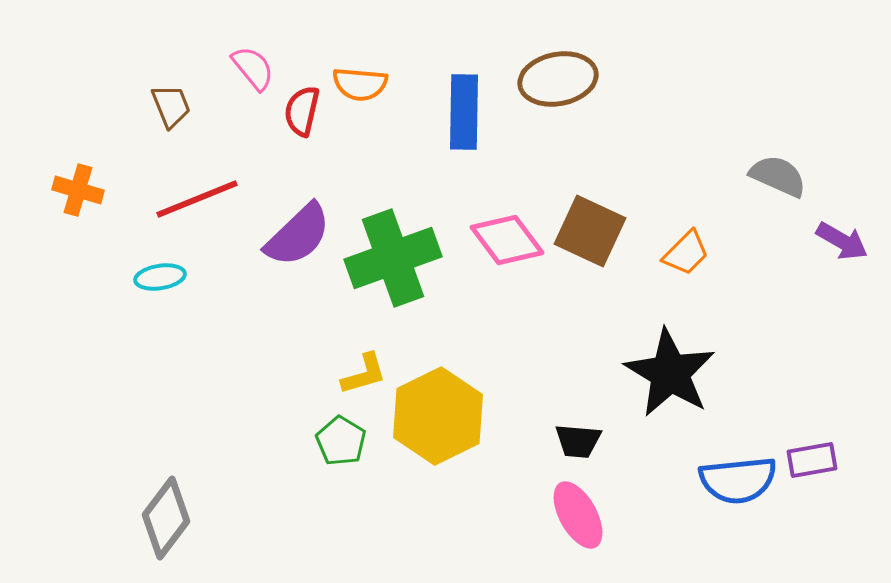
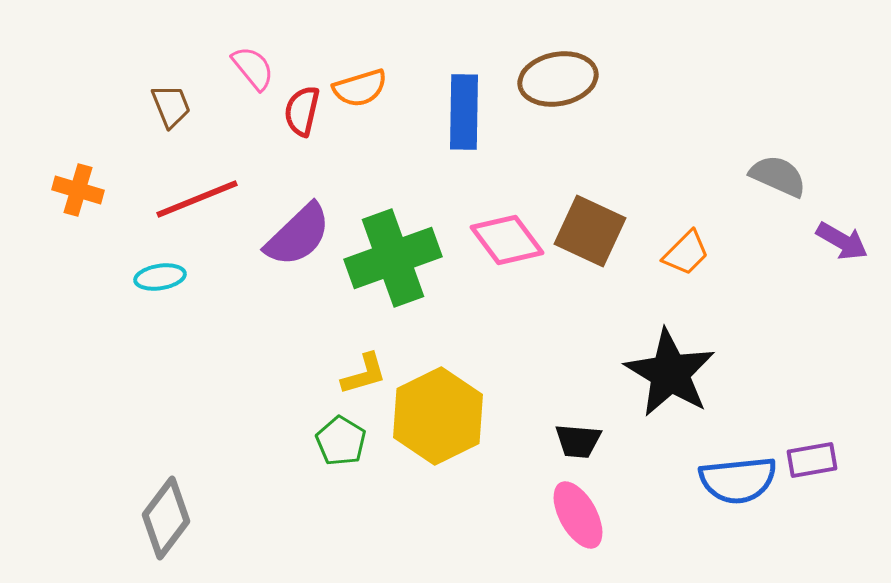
orange semicircle: moved 4 px down; rotated 22 degrees counterclockwise
